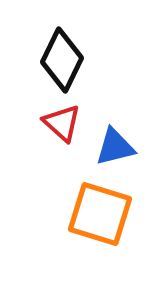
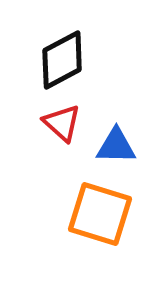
black diamond: rotated 36 degrees clockwise
blue triangle: moved 1 px right, 1 px up; rotated 15 degrees clockwise
